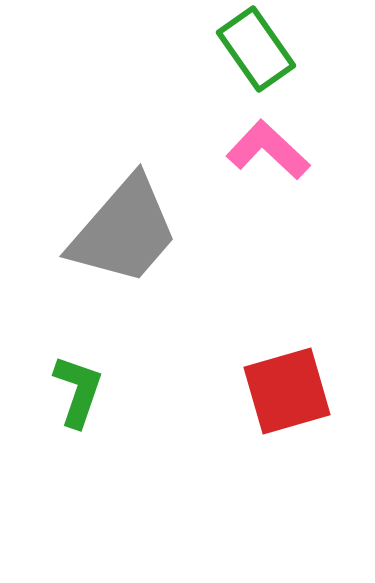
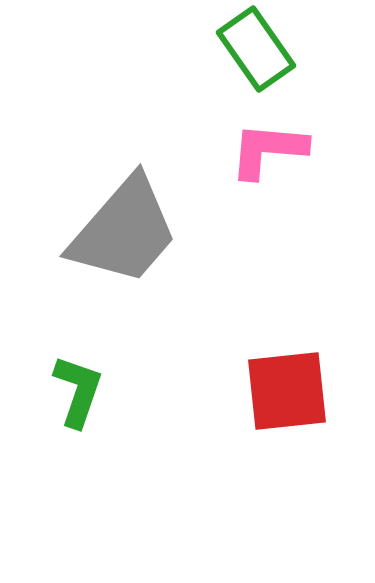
pink L-shape: rotated 38 degrees counterclockwise
red square: rotated 10 degrees clockwise
